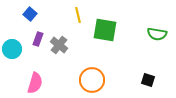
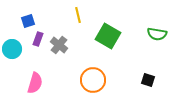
blue square: moved 2 px left, 7 px down; rotated 32 degrees clockwise
green square: moved 3 px right, 6 px down; rotated 20 degrees clockwise
orange circle: moved 1 px right
